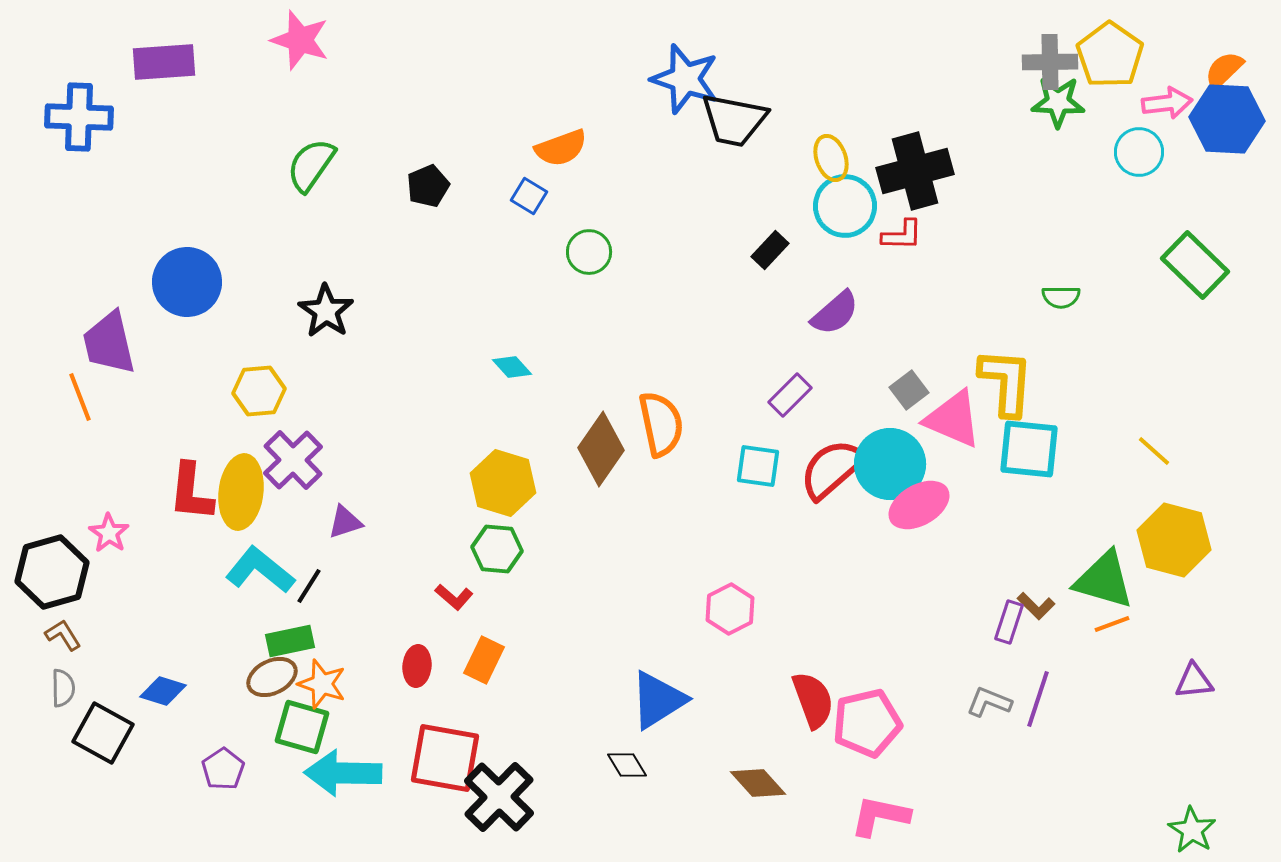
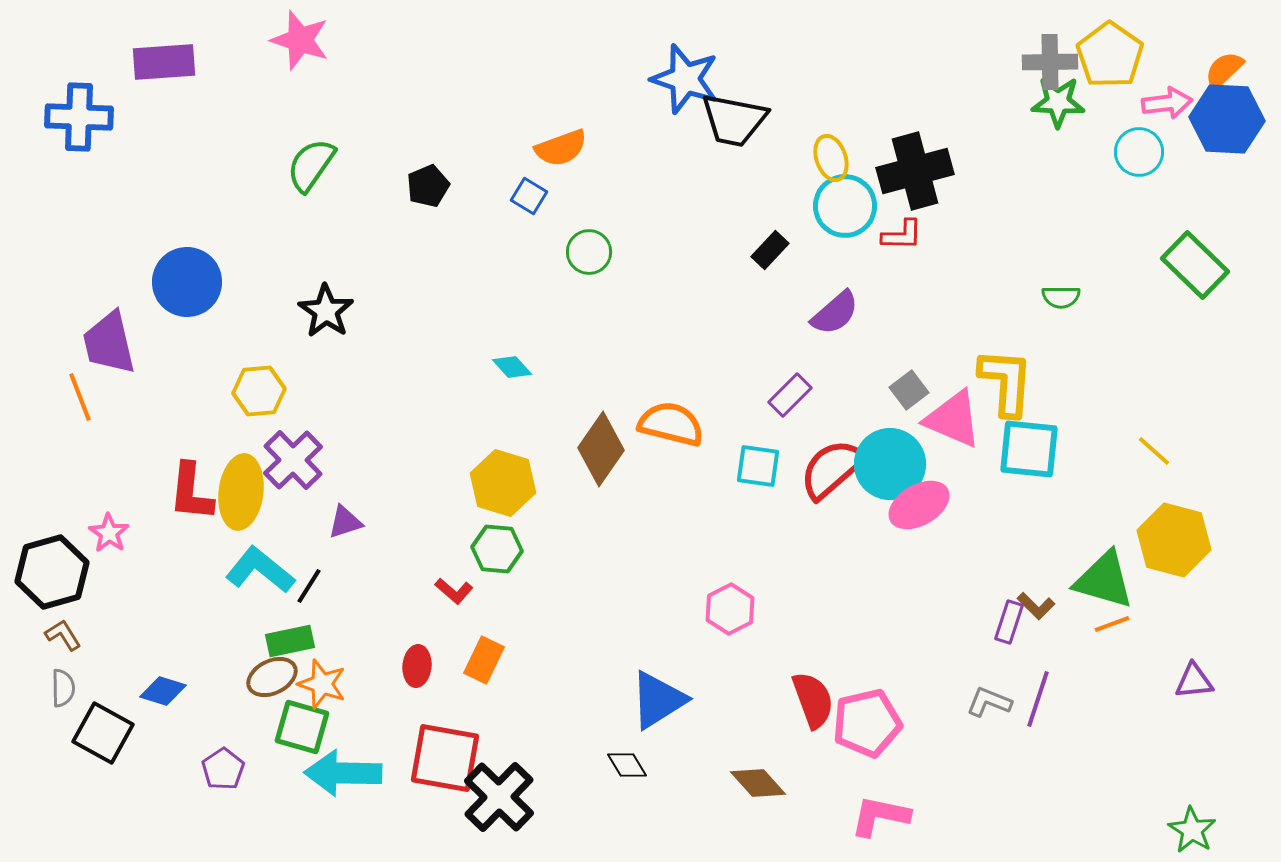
orange semicircle at (661, 424): moved 10 px right; rotated 64 degrees counterclockwise
red L-shape at (454, 597): moved 6 px up
